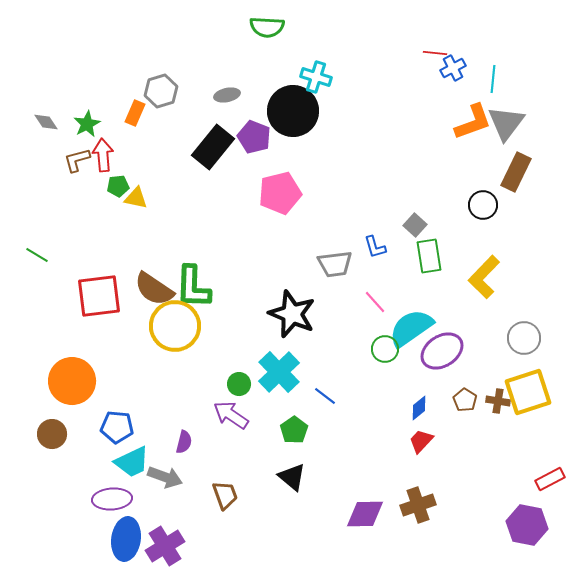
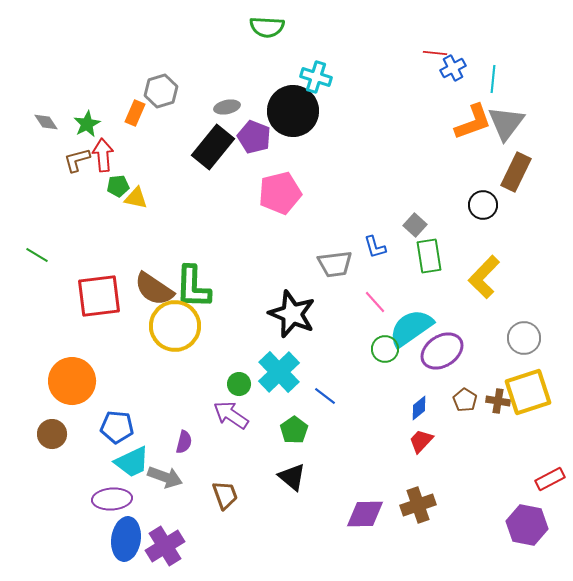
gray ellipse at (227, 95): moved 12 px down
